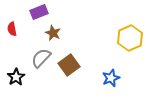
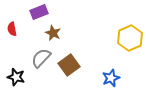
black star: rotated 24 degrees counterclockwise
